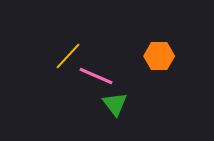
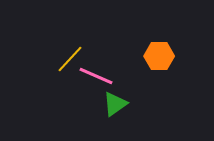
yellow line: moved 2 px right, 3 px down
green triangle: rotated 32 degrees clockwise
